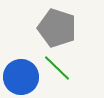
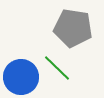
gray pentagon: moved 16 px right; rotated 9 degrees counterclockwise
